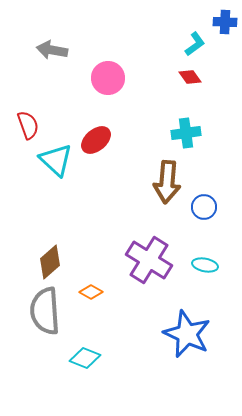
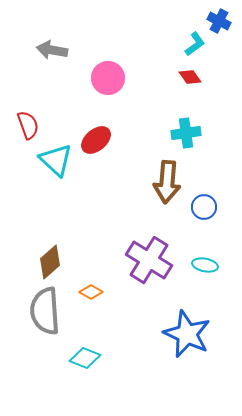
blue cross: moved 6 px left, 1 px up; rotated 25 degrees clockwise
